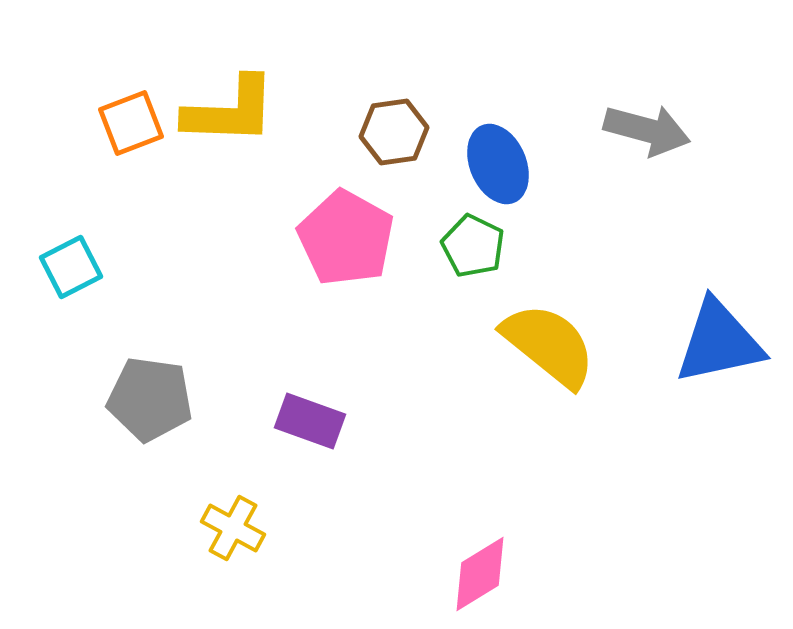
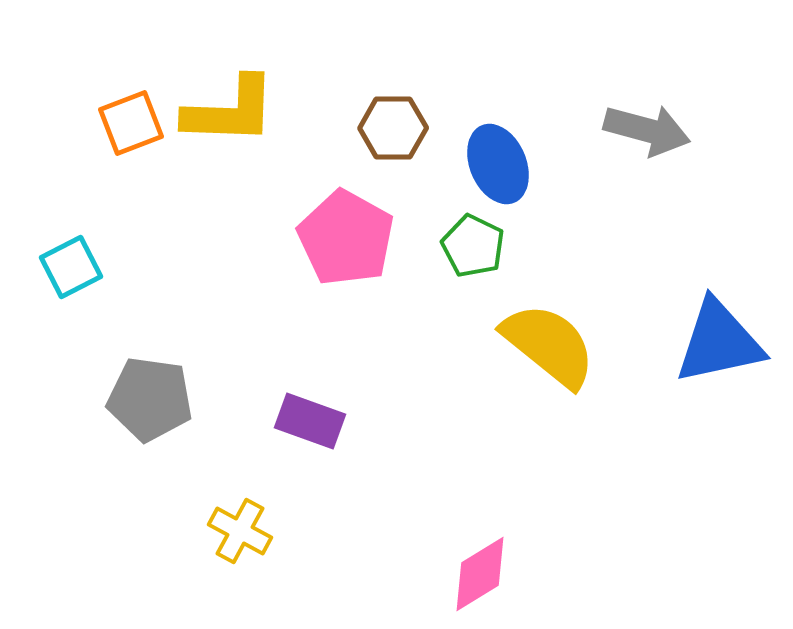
brown hexagon: moved 1 px left, 4 px up; rotated 8 degrees clockwise
yellow cross: moved 7 px right, 3 px down
